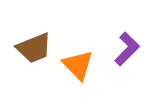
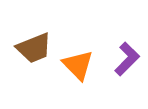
purple L-shape: moved 10 px down
